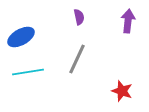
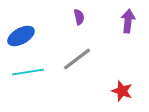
blue ellipse: moved 1 px up
gray line: rotated 28 degrees clockwise
